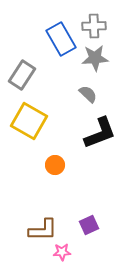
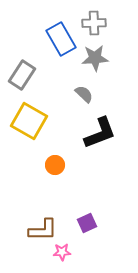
gray cross: moved 3 px up
gray semicircle: moved 4 px left
purple square: moved 2 px left, 2 px up
